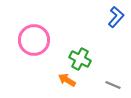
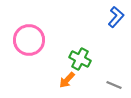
pink circle: moved 5 px left
orange arrow: rotated 78 degrees counterclockwise
gray line: moved 1 px right
